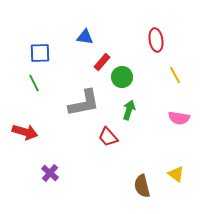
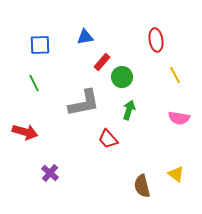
blue triangle: rotated 18 degrees counterclockwise
blue square: moved 8 px up
red trapezoid: moved 2 px down
